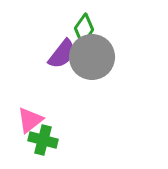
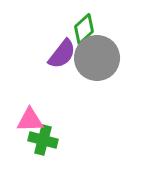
green diamond: rotated 12 degrees clockwise
gray circle: moved 5 px right, 1 px down
pink triangle: rotated 36 degrees clockwise
